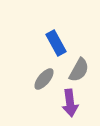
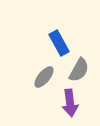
blue rectangle: moved 3 px right
gray ellipse: moved 2 px up
